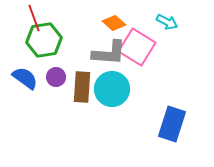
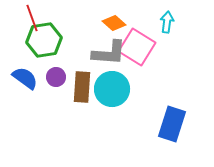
red line: moved 2 px left
cyan arrow: rotated 110 degrees counterclockwise
